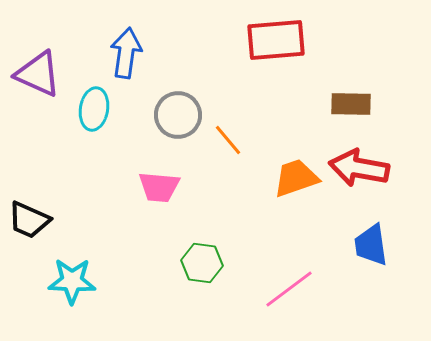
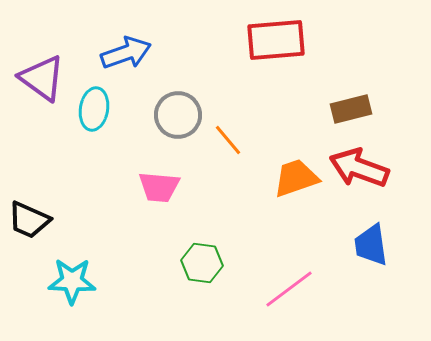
blue arrow: rotated 63 degrees clockwise
purple triangle: moved 4 px right, 4 px down; rotated 12 degrees clockwise
brown rectangle: moved 5 px down; rotated 15 degrees counterclockwise
red arrow: rotated 10 degrees clockwise
